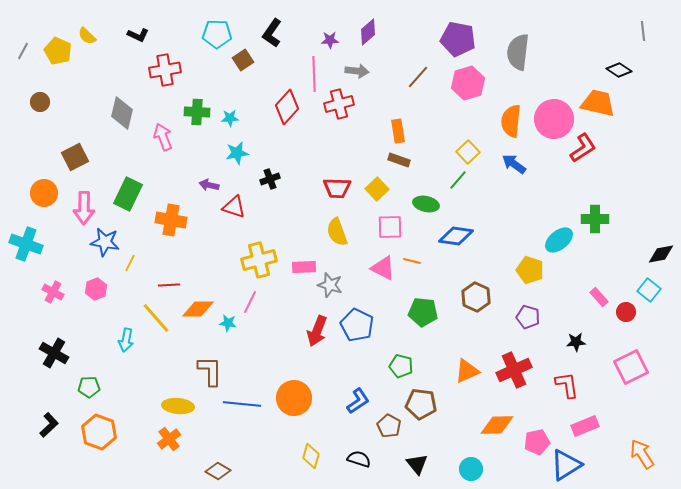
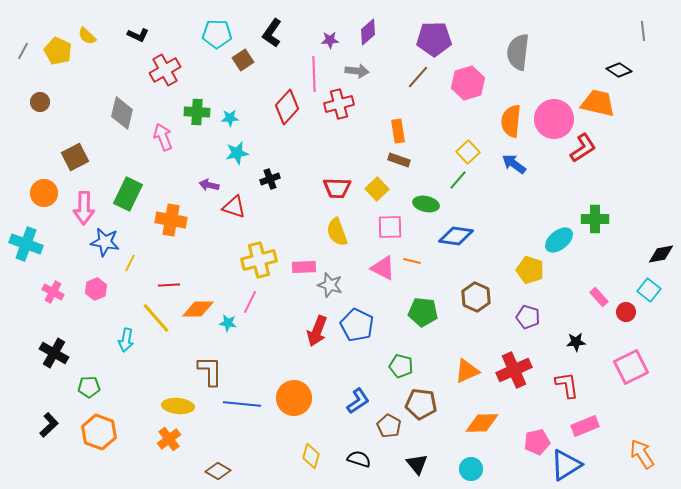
purple pentagon at (458, 39): moved 24 px left; rotated 12 degrees counterclockwise
red cross at (165, 70): rotated 20 degrees counterclockwise
orange diamond at (497, 425): moved 15 px left, 2 px up
